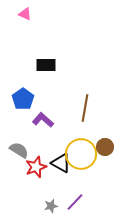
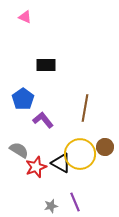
pink triangle: moved 3 px down
purple L-shape: rotated 10 degrees clockwise
yellow circle: moved 1 px left
purple line: rotated 66 degrees counterclockwise
